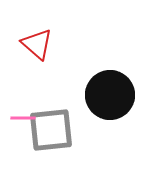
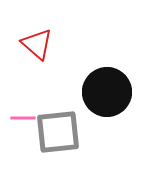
black circle: moved 3 px left, 3 px up
gray square: moved 7 px right, 2 px down
